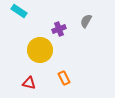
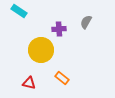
gray semicircle: moved 1 px down
purple cross: rotated 16 degrees clockwise
yellow circle: moved 1 px right
orange rectangle: moved 2 px left; rotated 24 degrees counterclockwise
